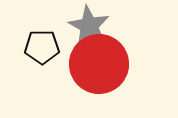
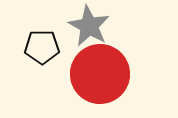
red circle: moved 1 px right, 10 px down
